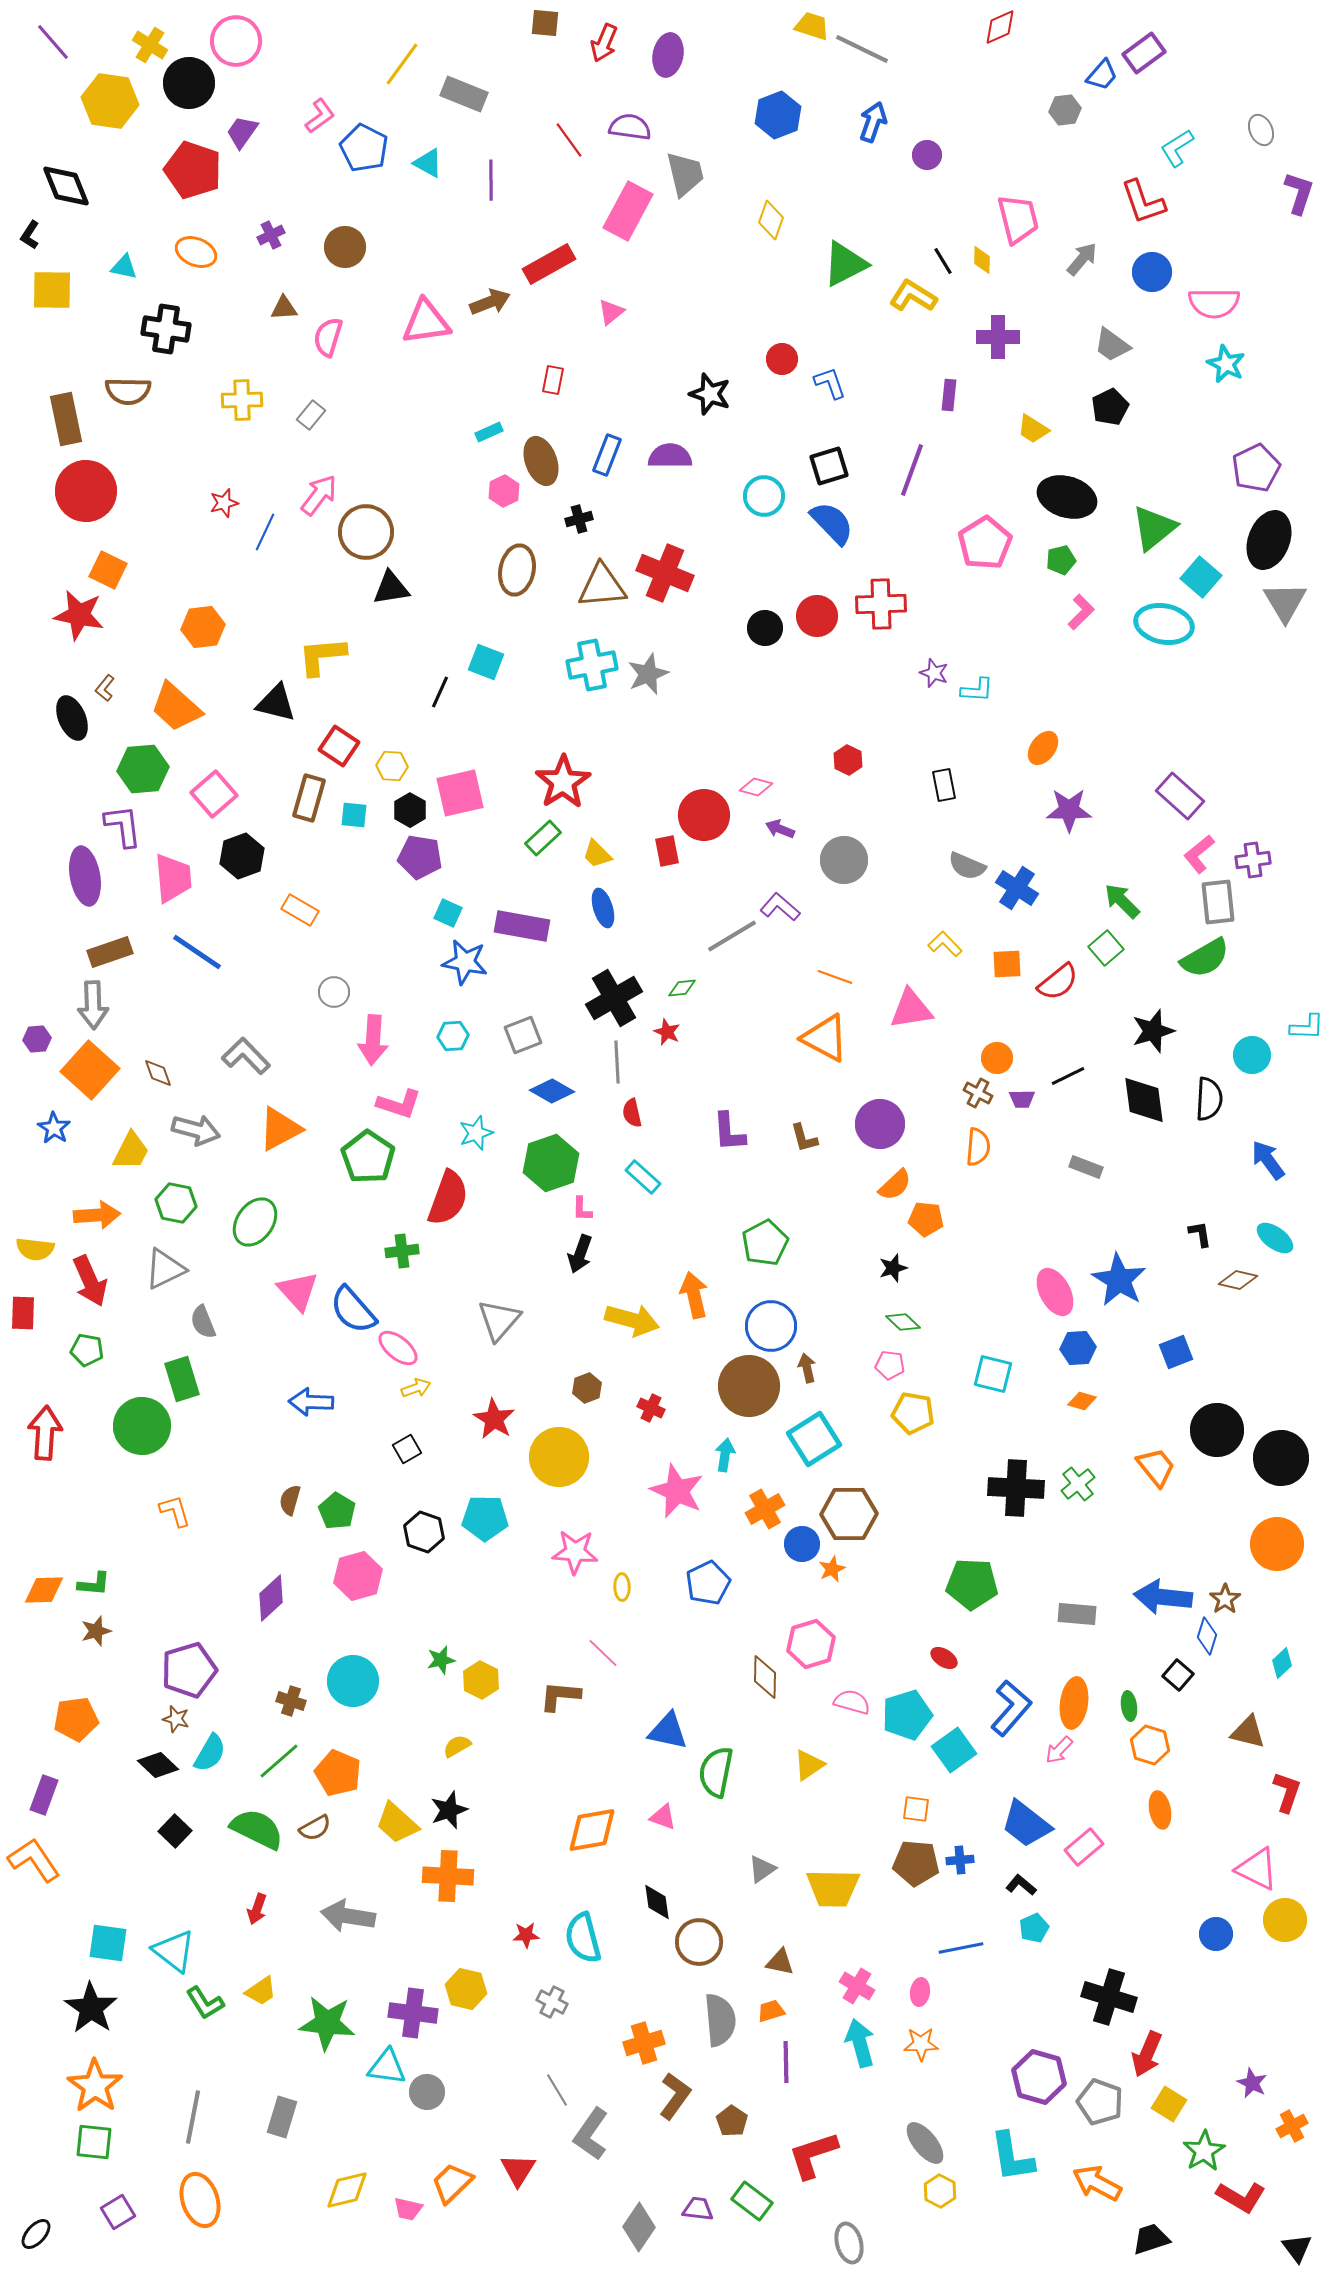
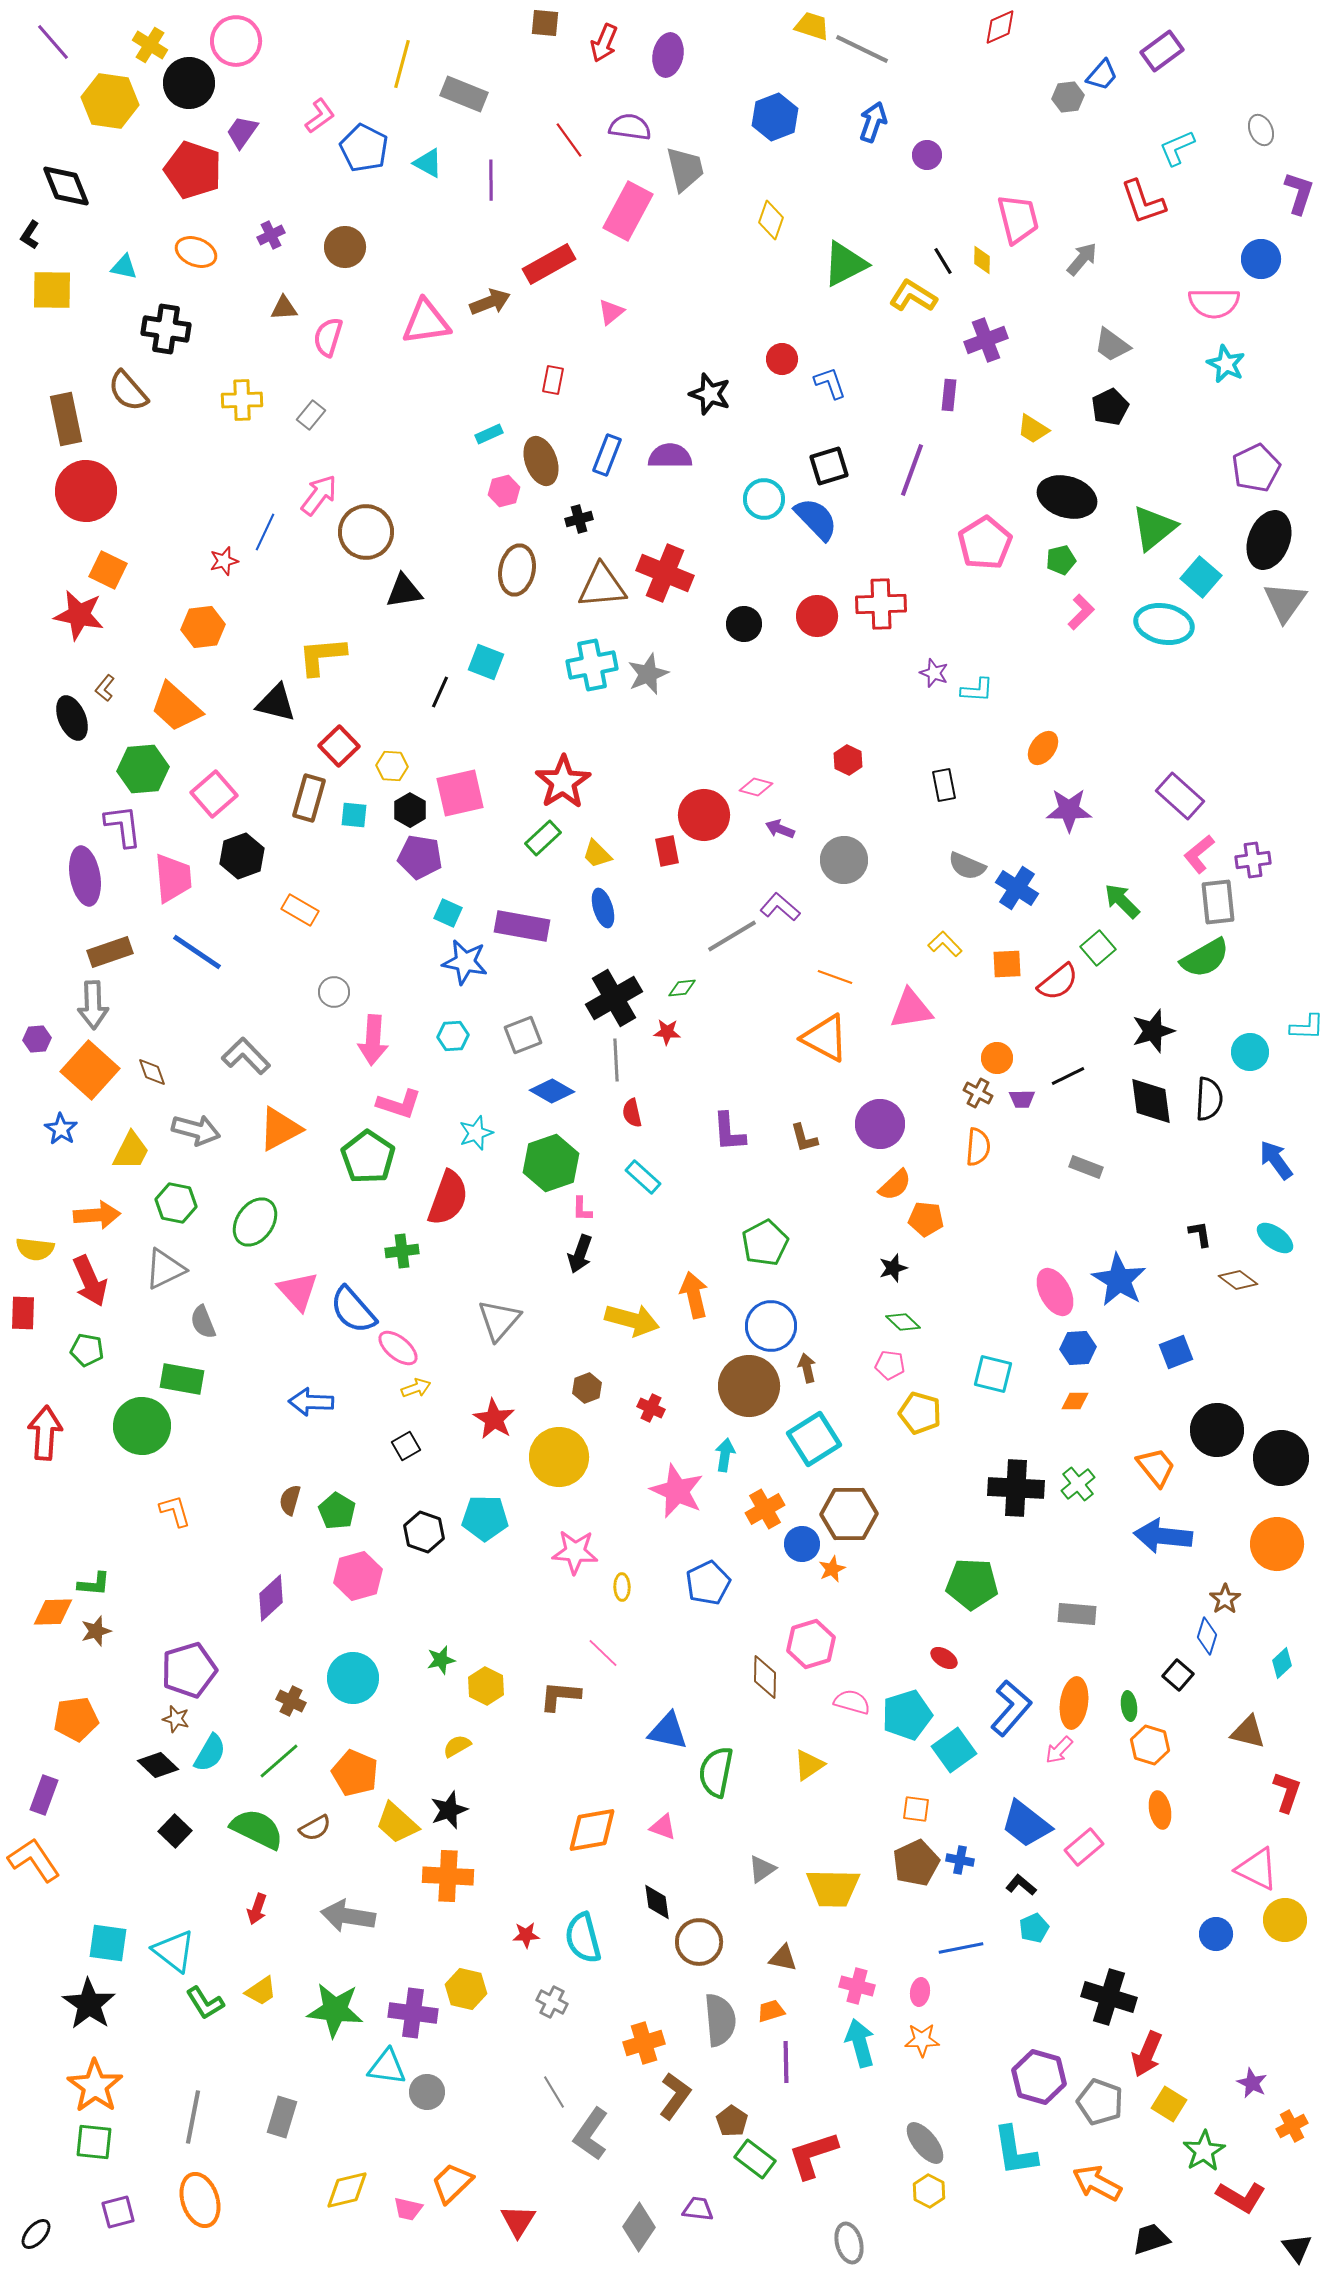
purple rectangle at (1144, 53): moved 18 px right, 2 px up
yellow line at (402, 64): rotated 21 degrees counterclockwise
gray hexagon at (1065, 110): moved 3 px right, 13 px up
blue hexagon at (778, 115): moved 3 px left, 2 px down
cyan L-shape at (1177, 148): rotated 9 degrees clockwise
gray trapezoid at (685, 174): moved 5 px up
blue circle at (1152, 272): moved 109 px right, 13 px up
purple cross at (998, 337): moved 12 px left, 3 px down; rotated 21 degrees counterclockwise
brown semicircle at (128, 391): rotated 48 degrees clockwise
cyan rectangle at (489, 432): moved 2 px down
pink hexagon at (504, 491): rotated 12 degrees clockwise
cyan circle at (764, 496): moved 3 px down
red star at (224, 503): moved 58 px down
blue semicircle at (832, 523): moved 16 px left, 4 px up
black triangle at (391, 588): moved 13 px right, 3 px down
gray triangle at (1285, 602): rotated 6 degrees clockwise
black circle at (765, 628): moved 21 px left, 4 px up
red square at (339, 746): rotated 12 degrees clockwise
green square at (1106, 948): moved 8 px left
red star at (667, 1032): rotated 20 degrees counterclockwise
cyan circle at (1252, 1055): moved 2 px left, 3 px up
gray line at (617, 1062): moved 1 px left, 2 px up
brown diamond at (158, 1073): moved 6 px left, 1 px up
black diamond at (1144, 1100): moved 7 px right, 1 px down
blue star at (54, 1128): moved 7 px right, 1 px down
blue arrow at (1268, 1160): moved 8 px right
brown diamond at (1238, 1280): rotated 24 degrees clockwise
green rectangle at (182, 1379): rotated 63 degrees counterclockwise
orange diamond at (1082, 1401): moved 7 px left; rotated 16 degrees counterclockwise
yellow pentagon at (913, 1413): moved 7 px right; rotated 6 degrees clockwise
black square at (407, 1449): moved 1 px left, 3 px up
orange diamond at (44, 1590): moved 9 px right, 22 px down
blue arrow at (1163, 1597): moved 61 px up
yellow hexagon at (481, 1680): moved 5 px right, 6 px down
cyan circle at (353, 1681): moved 3 px up
brown cross at (291, 1701): rotated 8 degrees clockwise
orange pentagon at (338, 1773): moved 17 px right
pink triangle at (663, 1817): moved 10 px down
blue cross at (960, 1860): rotated 16 degrees clockwise
brown pentagon at (916, 1863): rotated 30 degrees counterclockwise
brown triangle at (780, 1962): moved 3 px right, 4 px up
pink cross at (857, 1986): rotated 16 degrees counterclockwise
black star at (91, 2008): moved 2 px left, 4 px up
green star at (327, 2023): moved 8 px right, 13 px up
orange star at (921, 2044): moved 1 px right, 4 px up
gray line at (557, 2090): moved 3 px left, 2 px down
cyan L-shape at (1012, 2157): moved 3 px right, 6 px up
red triangle at (518, 2170): moved 51 px down
yellow hexagon at (940, 2191): moved 11 px left
green rectangle at (752, 2201): moved 3 px right, 42 px up
purple square at (118, 2212): rotated 16 degrees clockwise
